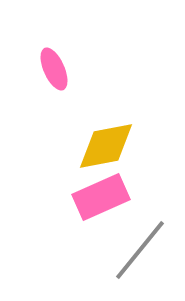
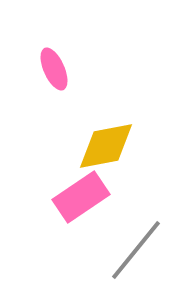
pink rectangle: moved 20 px left; rotated 10 degrees counterclockwise
gray line: moved 4 px left
